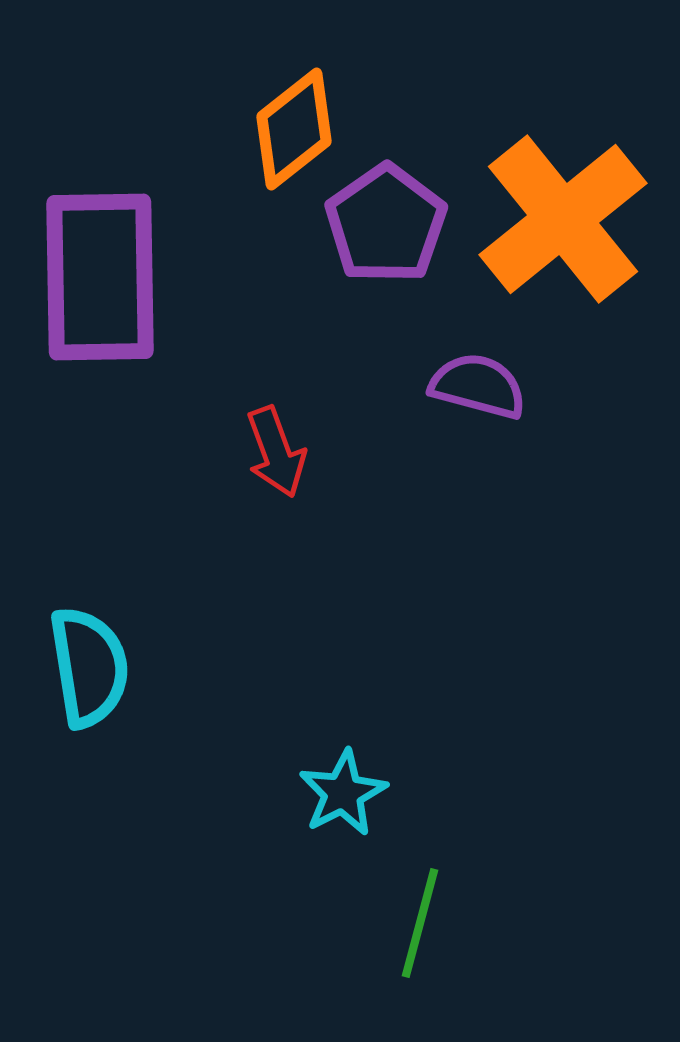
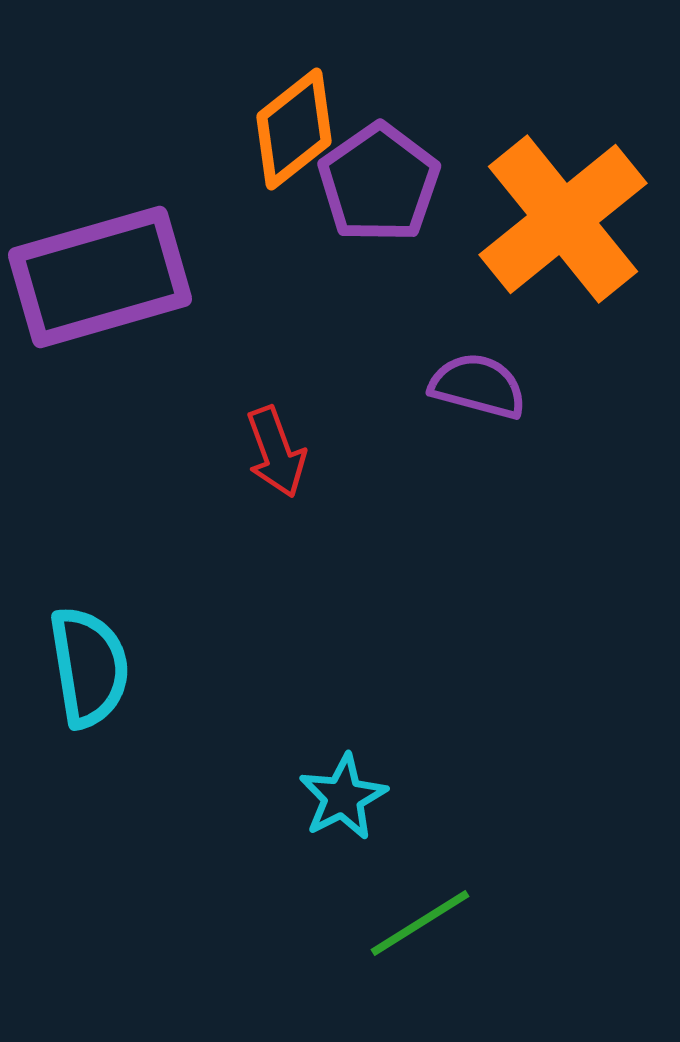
purple pentagon: moved 7 px left, 41 px up
purple rectangle: rotated 75 degrees clockwise
cyan star: moved 4 px down
green line: rotated 43 degrees clockwise
